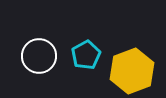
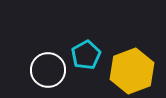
white circle: moved 9 px right, 14 px down
